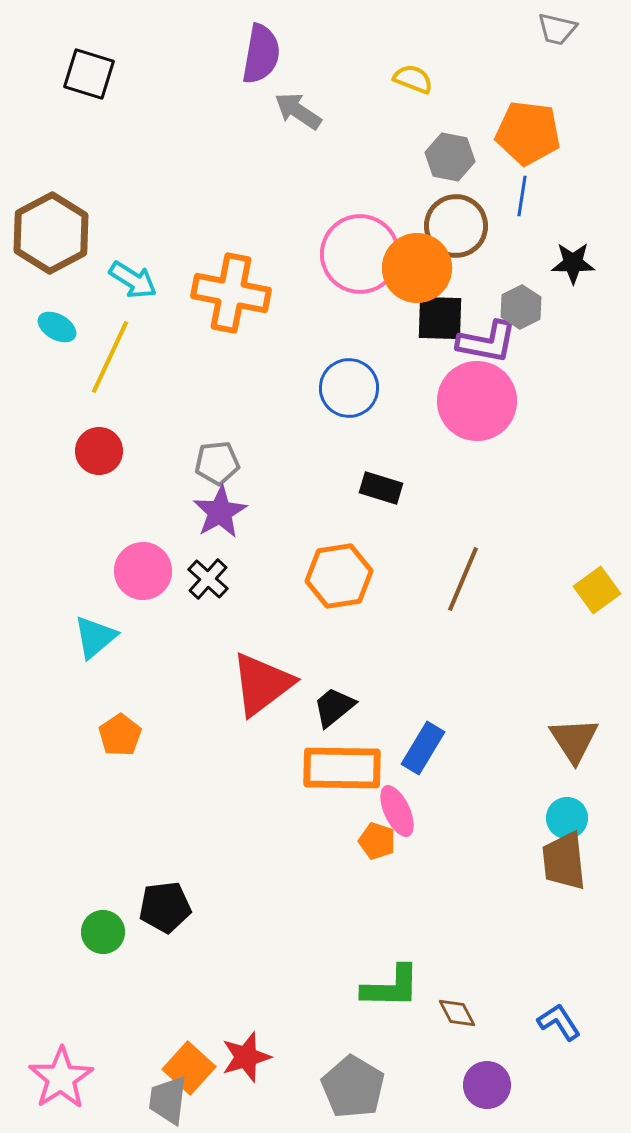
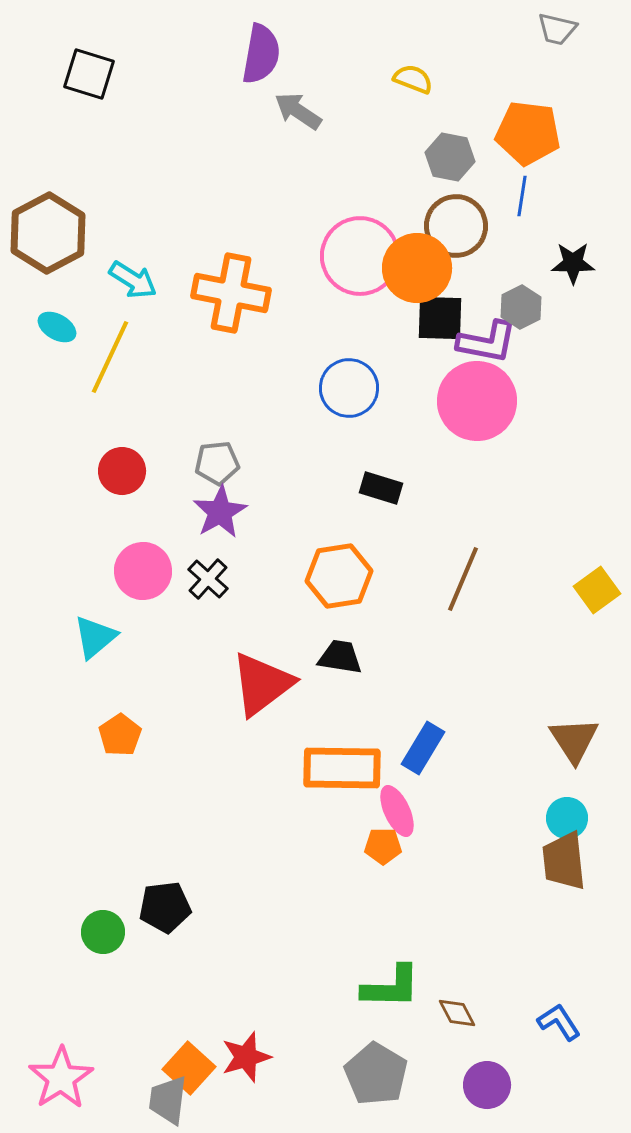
brown hexagon at (51, 233): moved 3 px left
pink circle at (360, 254): moved 2 px down
red circle at (99, 451): moved 23 px right, 20 px down
black trapezoid at (334, 707): moved 6 px right, 50 px up; rotated 48 degrees clockwise
orange pentagon at (377, 841): moved 6 px right, 5 px down; rotated 18 degrees counterclockwise
gray pentagon at (353, 1087): moved 23 px right, 13 px up
